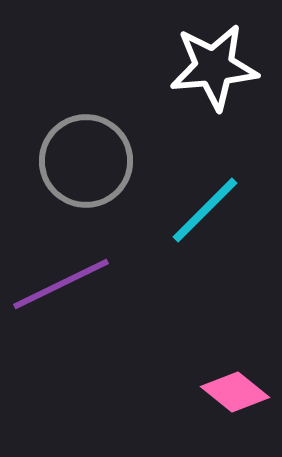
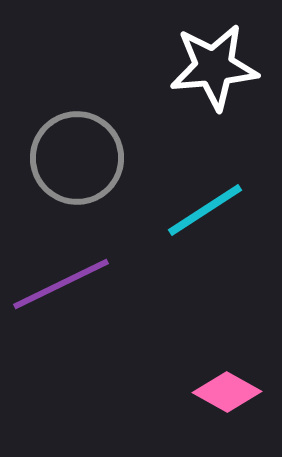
gray circle: moved 9 px left, 3 px up
cyan line: rotated 12 degrees clockwise
pink diamond: moved 8 px left; rotated 10 degrees counterclockwise
